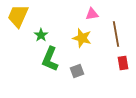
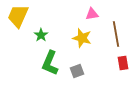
green L-shape: moved 4 px down
